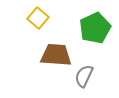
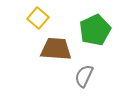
green pentagon: moved 2 px down
brown trapezoid: moved 6 px up
